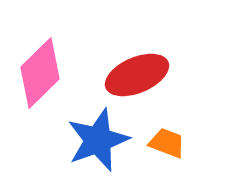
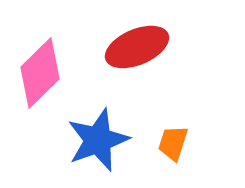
red ellipse: moved 28 px up
orange trapezoid: moved 6 px right; rotated 93 degrees counterclockwise
